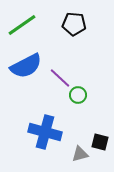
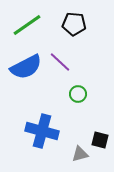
green line: moved 5 px right
blue semicircle: moved 1 px down
purple line: moved 16 px up
green circle: moved 1 px up
blue cross: moved 3 px left, 1 px up
black square: moved 2 px up
